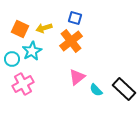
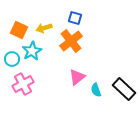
orange square: moved 1 px left, 1 px down
cyan semicircle: rotated 24 degrees clockwise
